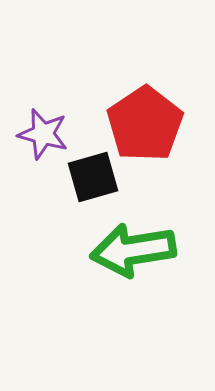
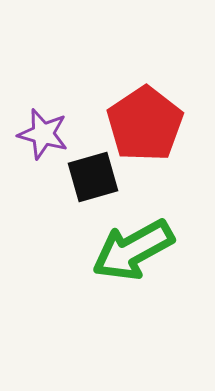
green arrow: rotated 20 degrees counterclockwise
